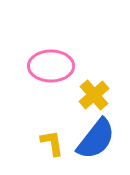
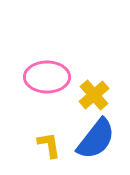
pink ellipse: moved 4 px left, 11 px down
yellow L-shape: moved 3 px left, 2 px down
